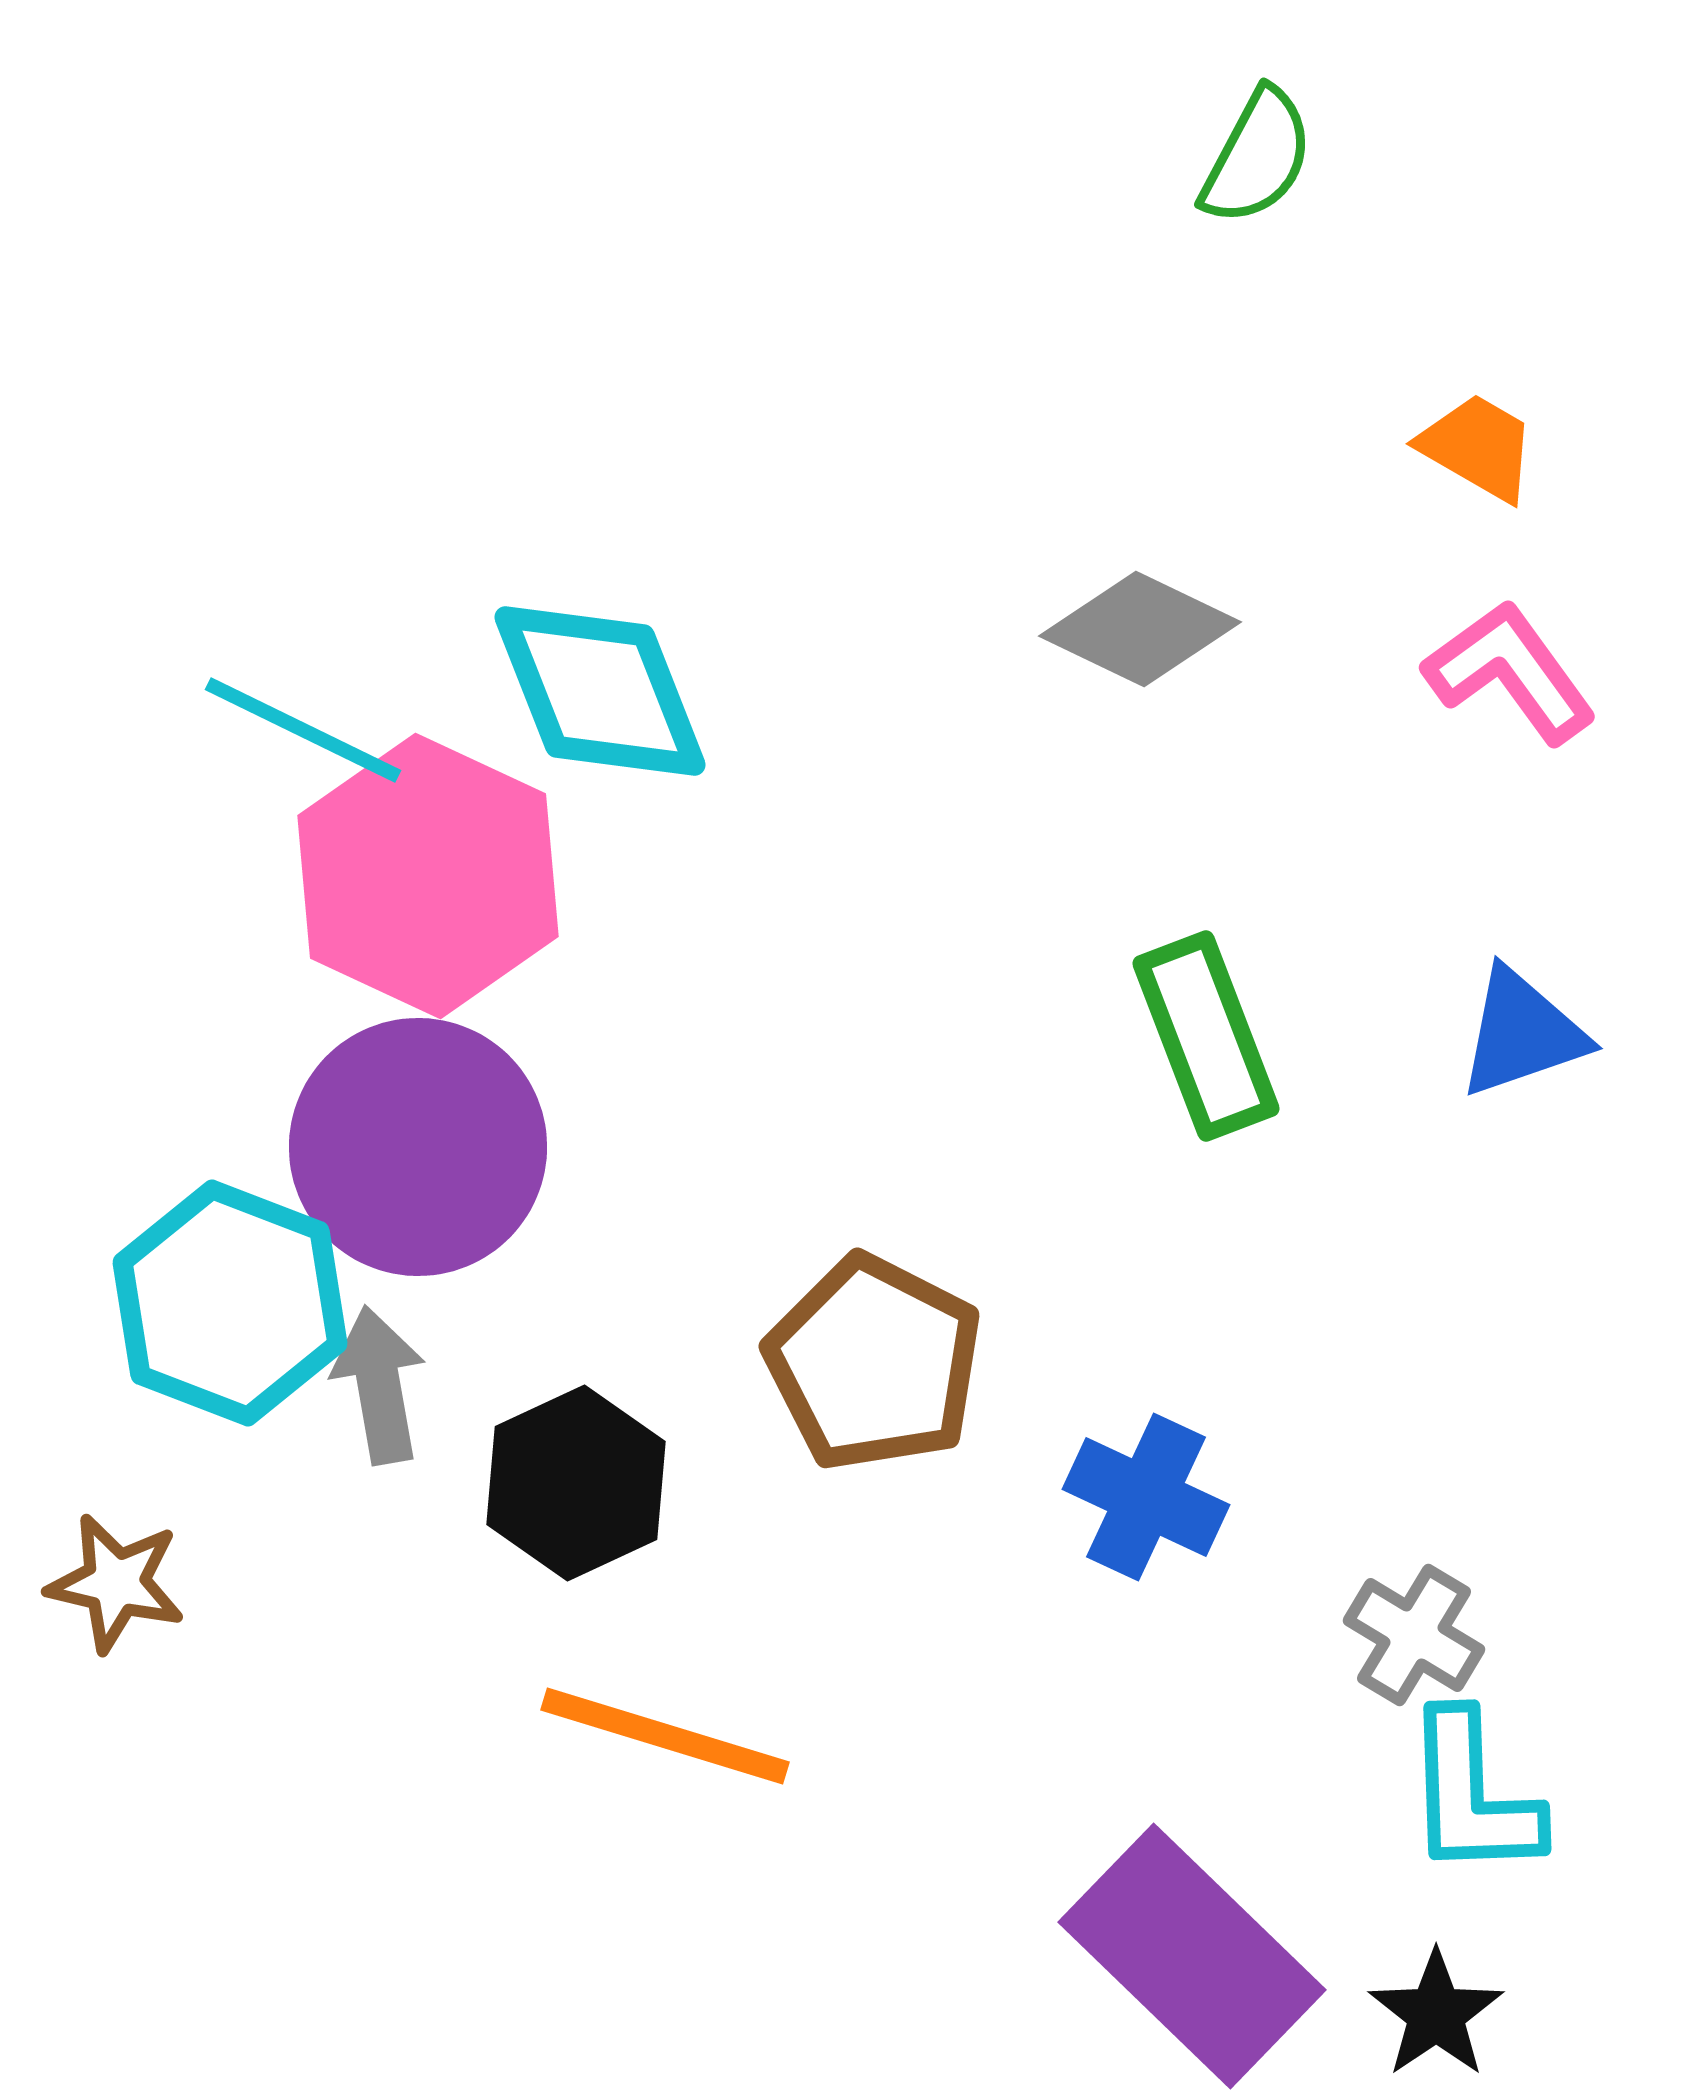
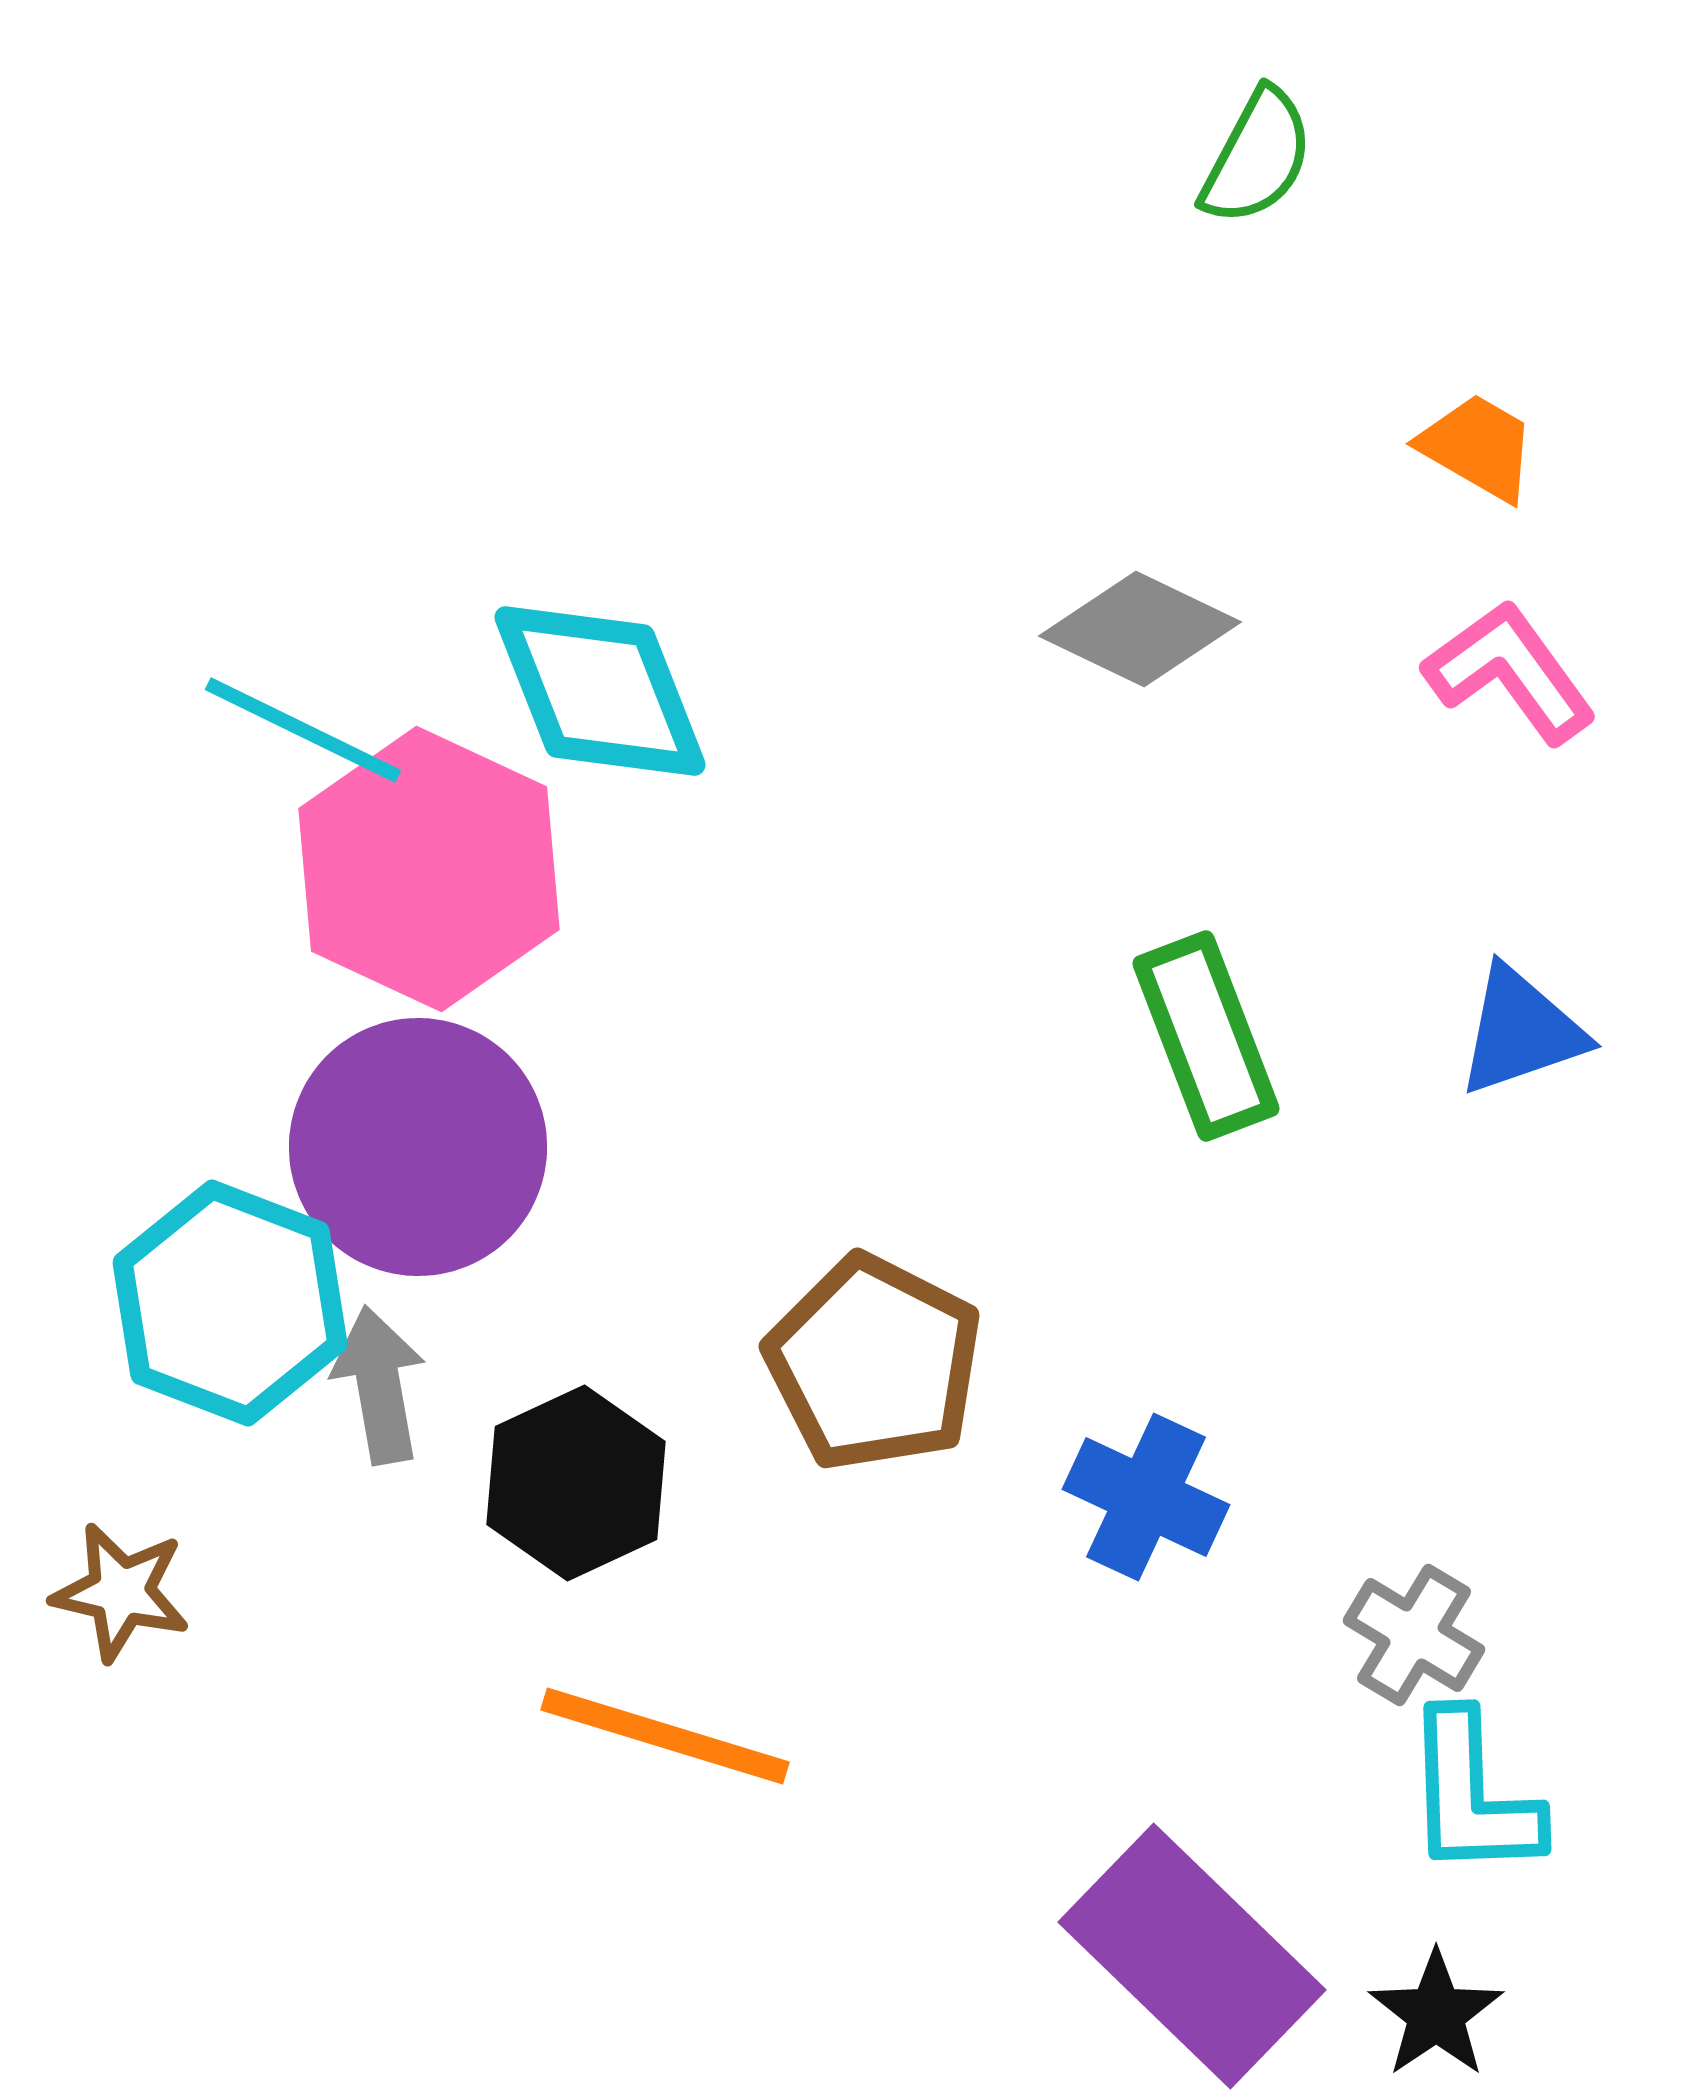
pink hexagon: moved 1 px right, 7 px up
blue triangle: moved 1 px left, 2 px up
brown star: moved 5 px right, 9 px down
